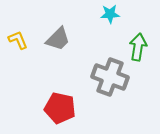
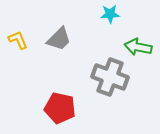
gray trapezoid: moved 1 px right
green arrow: rotated 88 degrees counterclockwise
